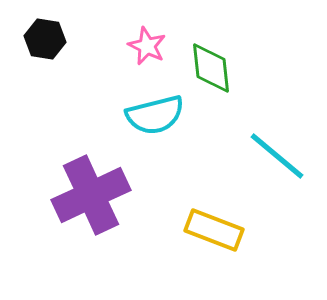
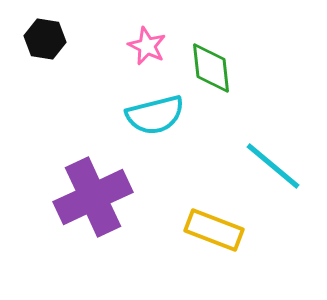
cyan line: moved 4 px left, 10 px down
purple cross: moved 2 px right, 2 px down
